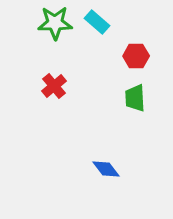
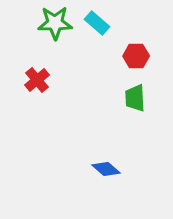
cyan rectangle: moved 1 px down
red cross: moved 17 px left, 6 px up
blue diamond: rotated 12 degrees counterclockwise
